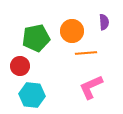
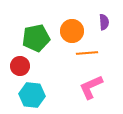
orange line: moved 1 px right
